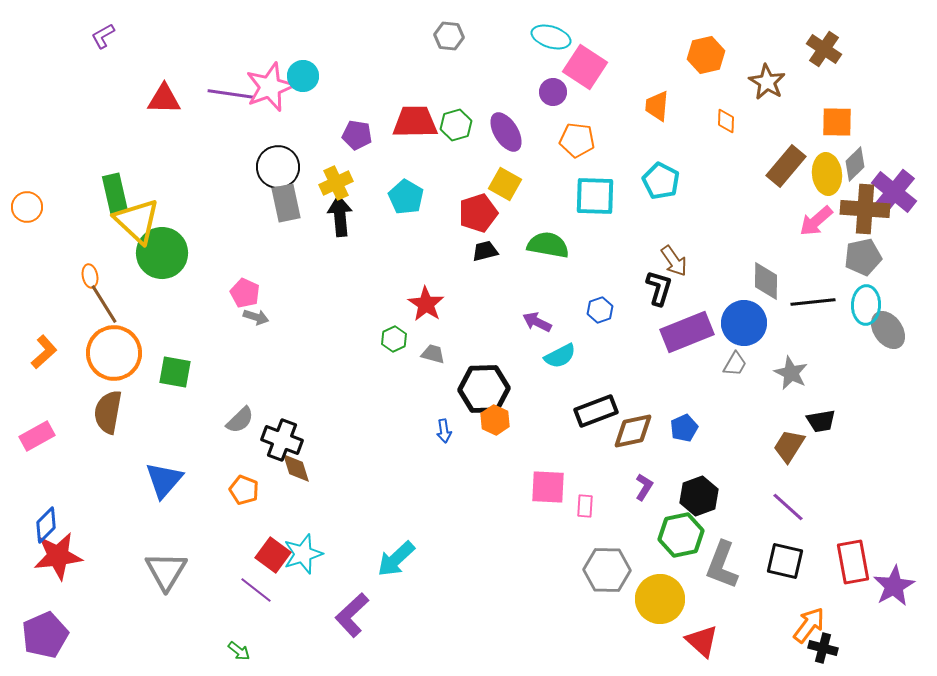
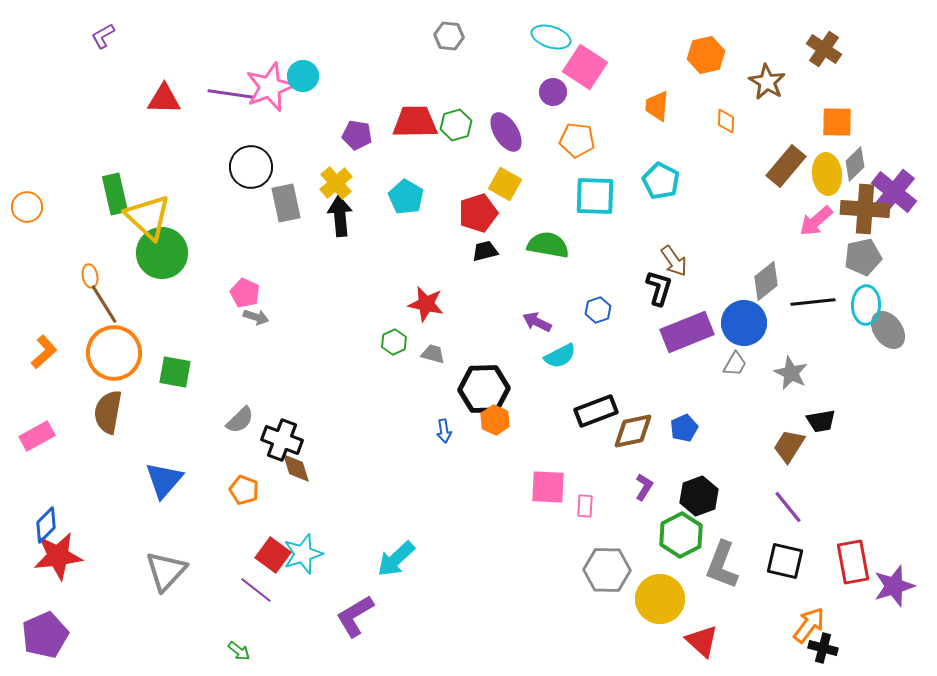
black circle at (278, 167): moved 27 px left
yellow cross at (336, 183): rotated 16 degrees counterclockwise
yellow triangle at (137, 221): moved 11 px right, 4 px up
gray diamond at (766, 281): rotated 51 degrees clockwise
red star at (426, 304): rotated 21 degrees counterclockwise
blue hexagon at (600, 310): moved 2 px left
green hexagon at (394, 339): moved 3 px down
purple line at (788, 507): rotated 9 degrees clockwise
green hexagon at (681, 535): rotated 15 degrees counterclockwise
gray triangle at (166, 571): rotated 12 degrees clockwise
purple star at (894, 586): rotated 12 degrees clockwise
purple L-shape at (352, 615): moved 3 px right, 1 px down; rotated 12 degrees clockwise
